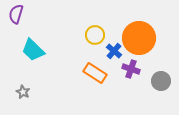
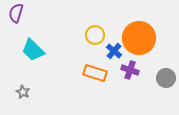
purple semicircle: moved 1 px up
purple cross: moved 1 px left, 1 px down
orange rectangle: rotated 15 degrees counterclockwise
gray circle: moved 5 px right, 3 px up
